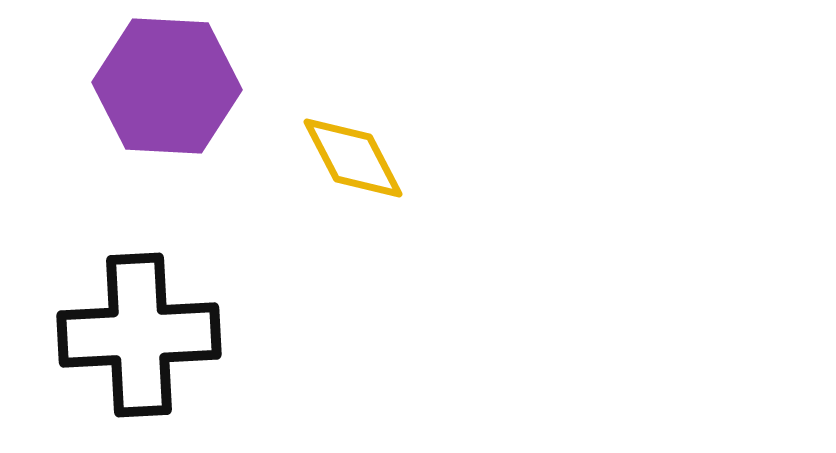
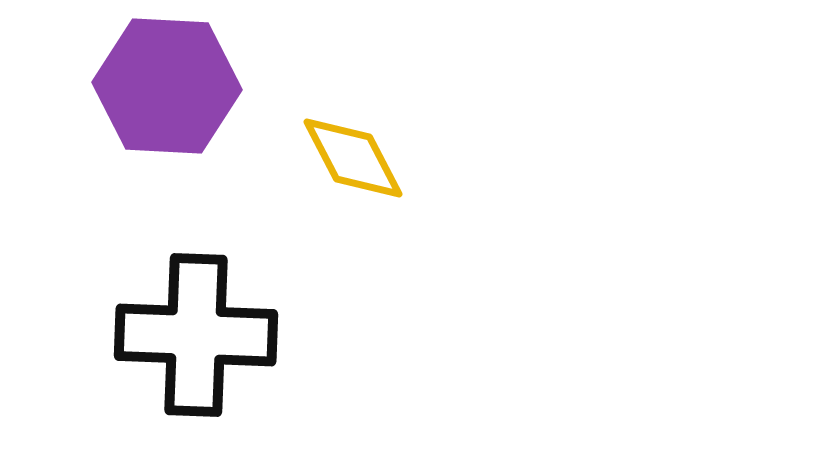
black cross: moved 57 px right; rotated 5 degrees clockwise
